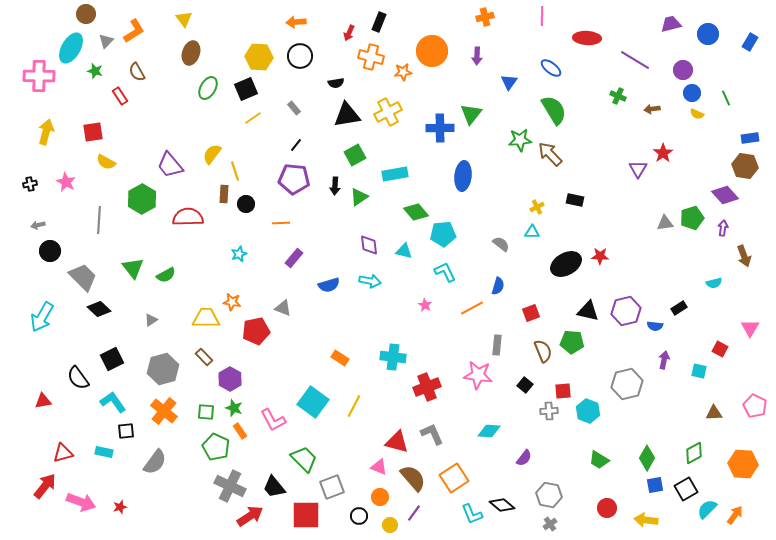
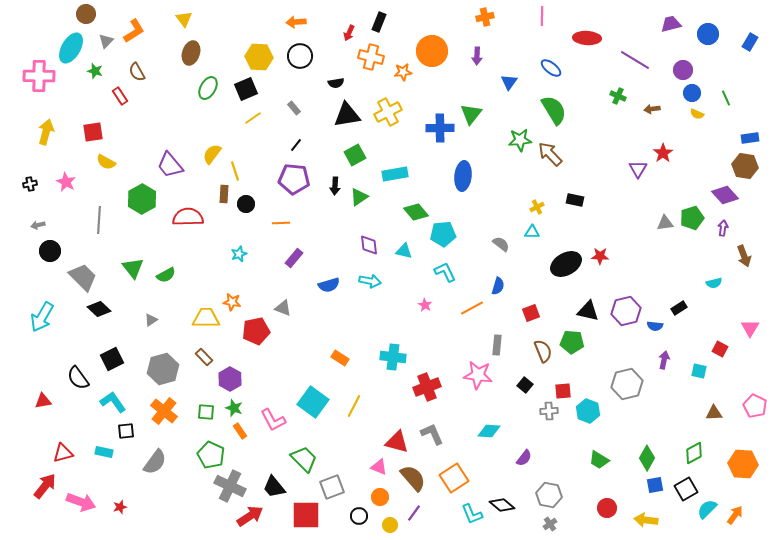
green pentagon at (216, 447): moved 5 px left, 8 px down
